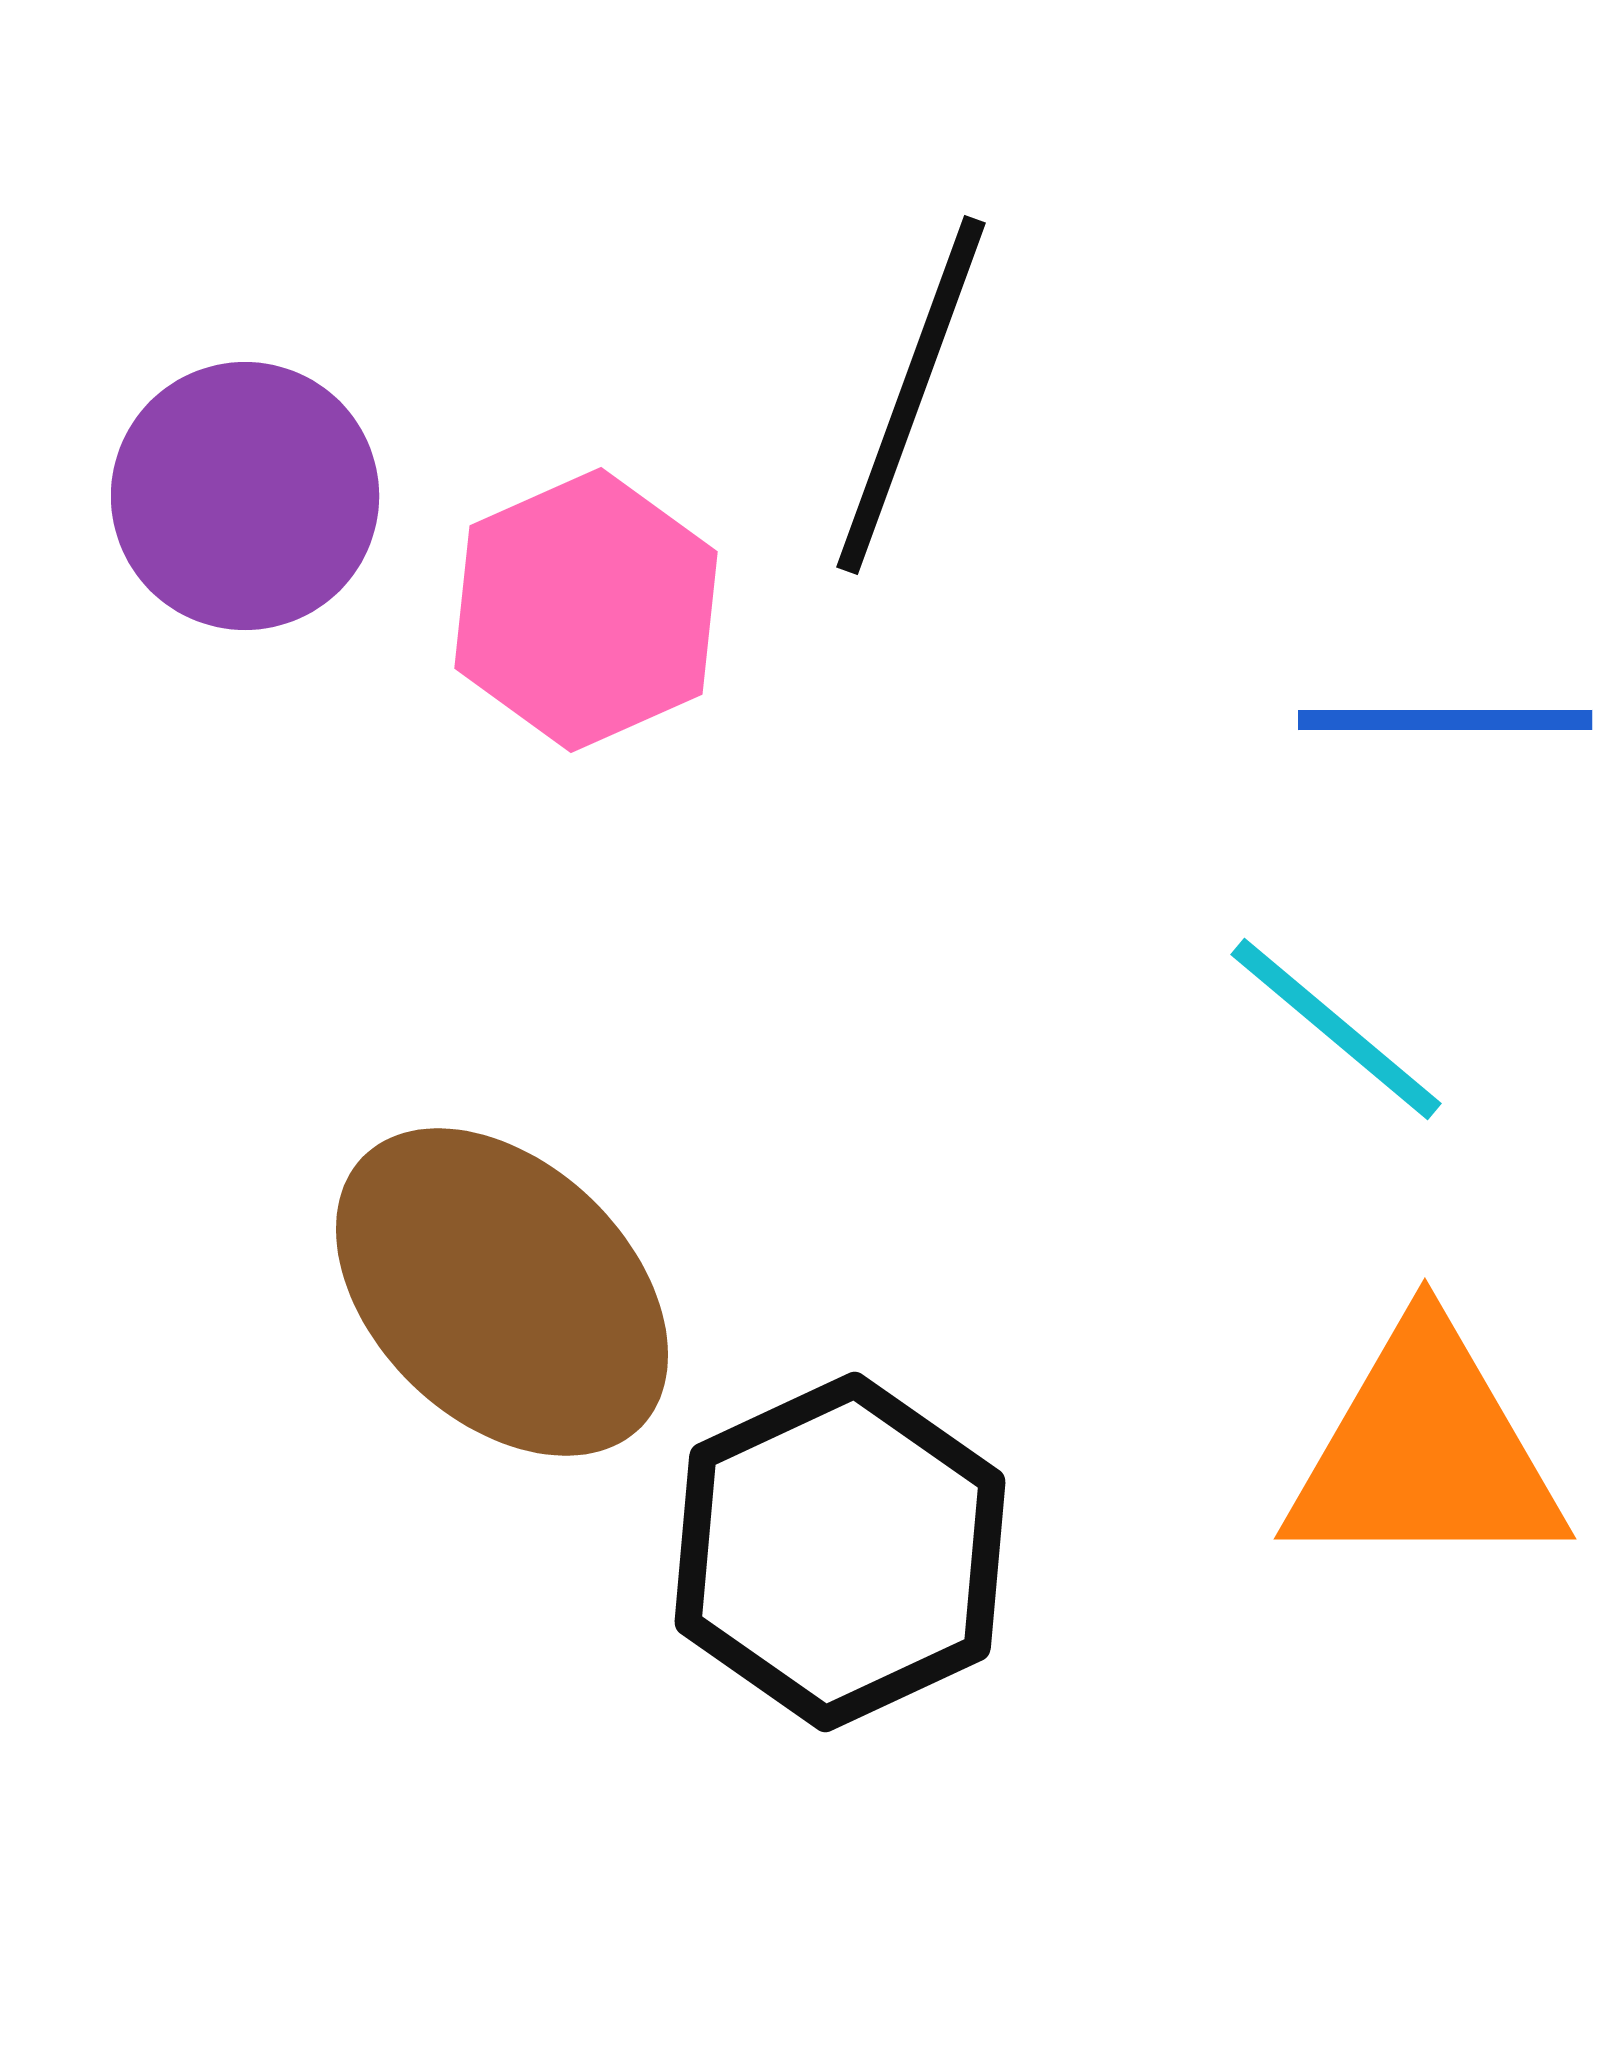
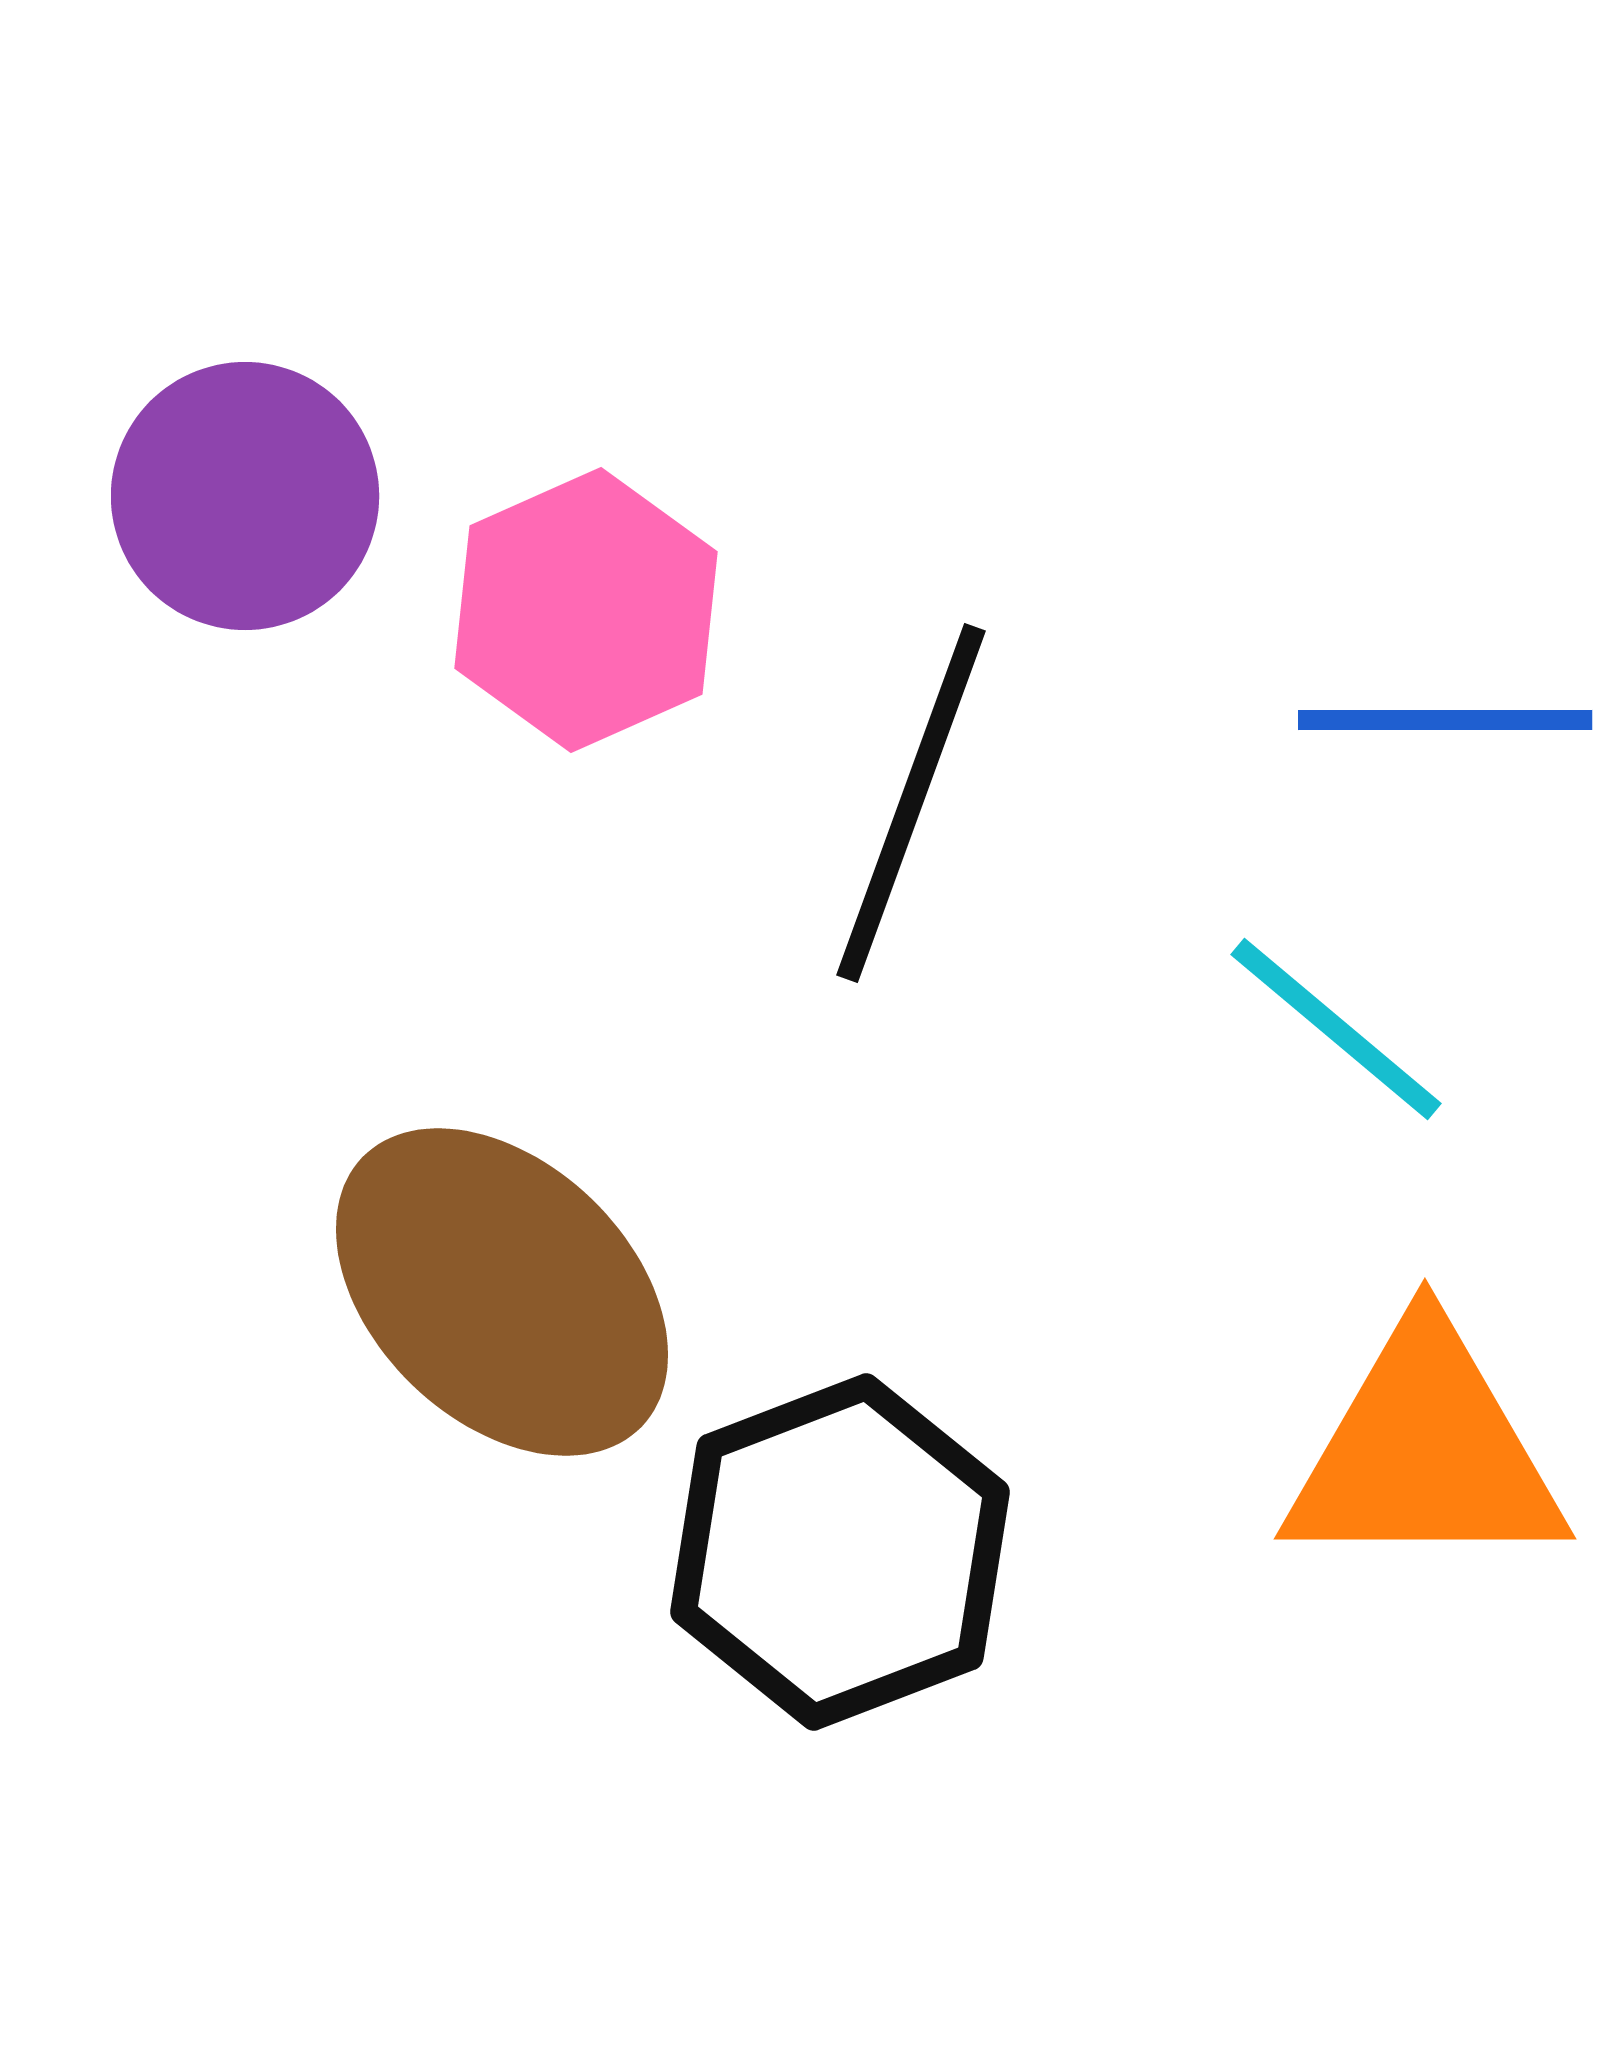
black line: moved 408 px down
black hexagon: rotated 4 degrees clockwise
